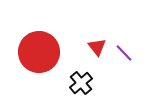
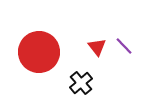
purple line: moved 7 px up
